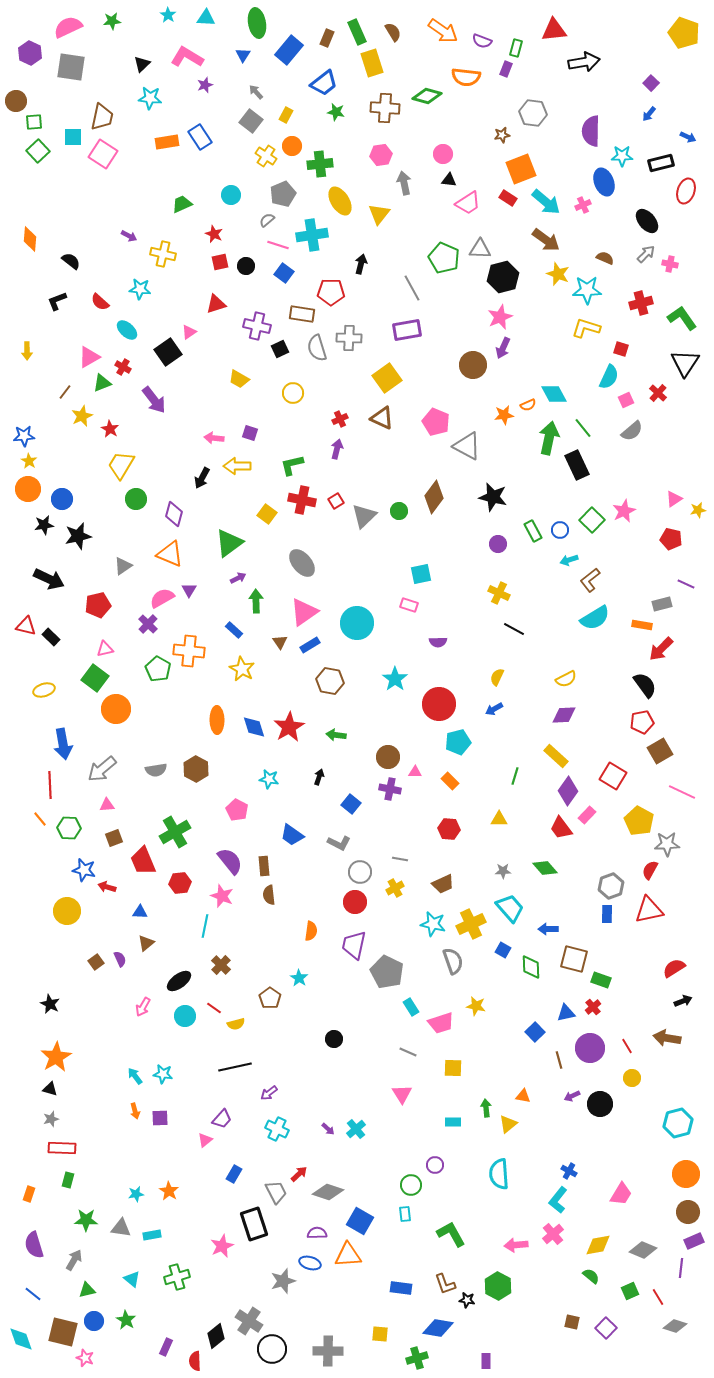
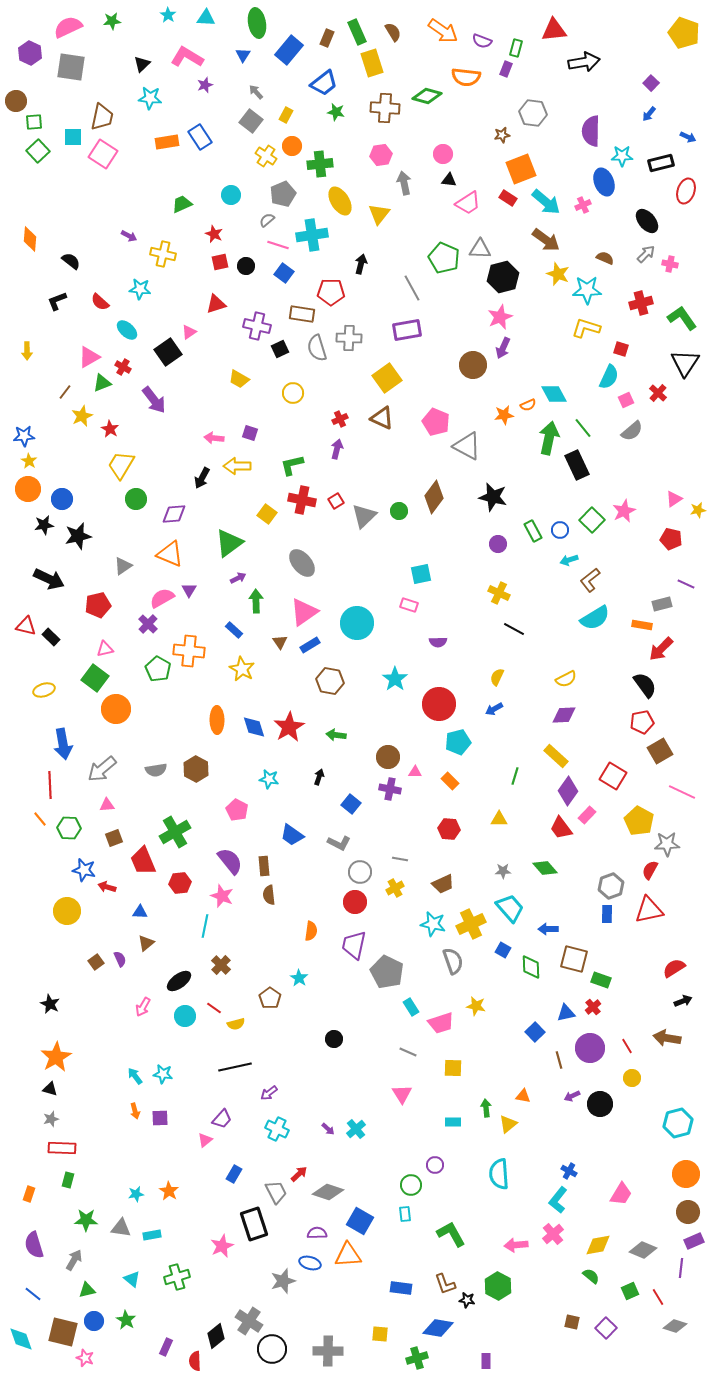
purple diamond at (174, 514): rotated 70 degrees clockwise
